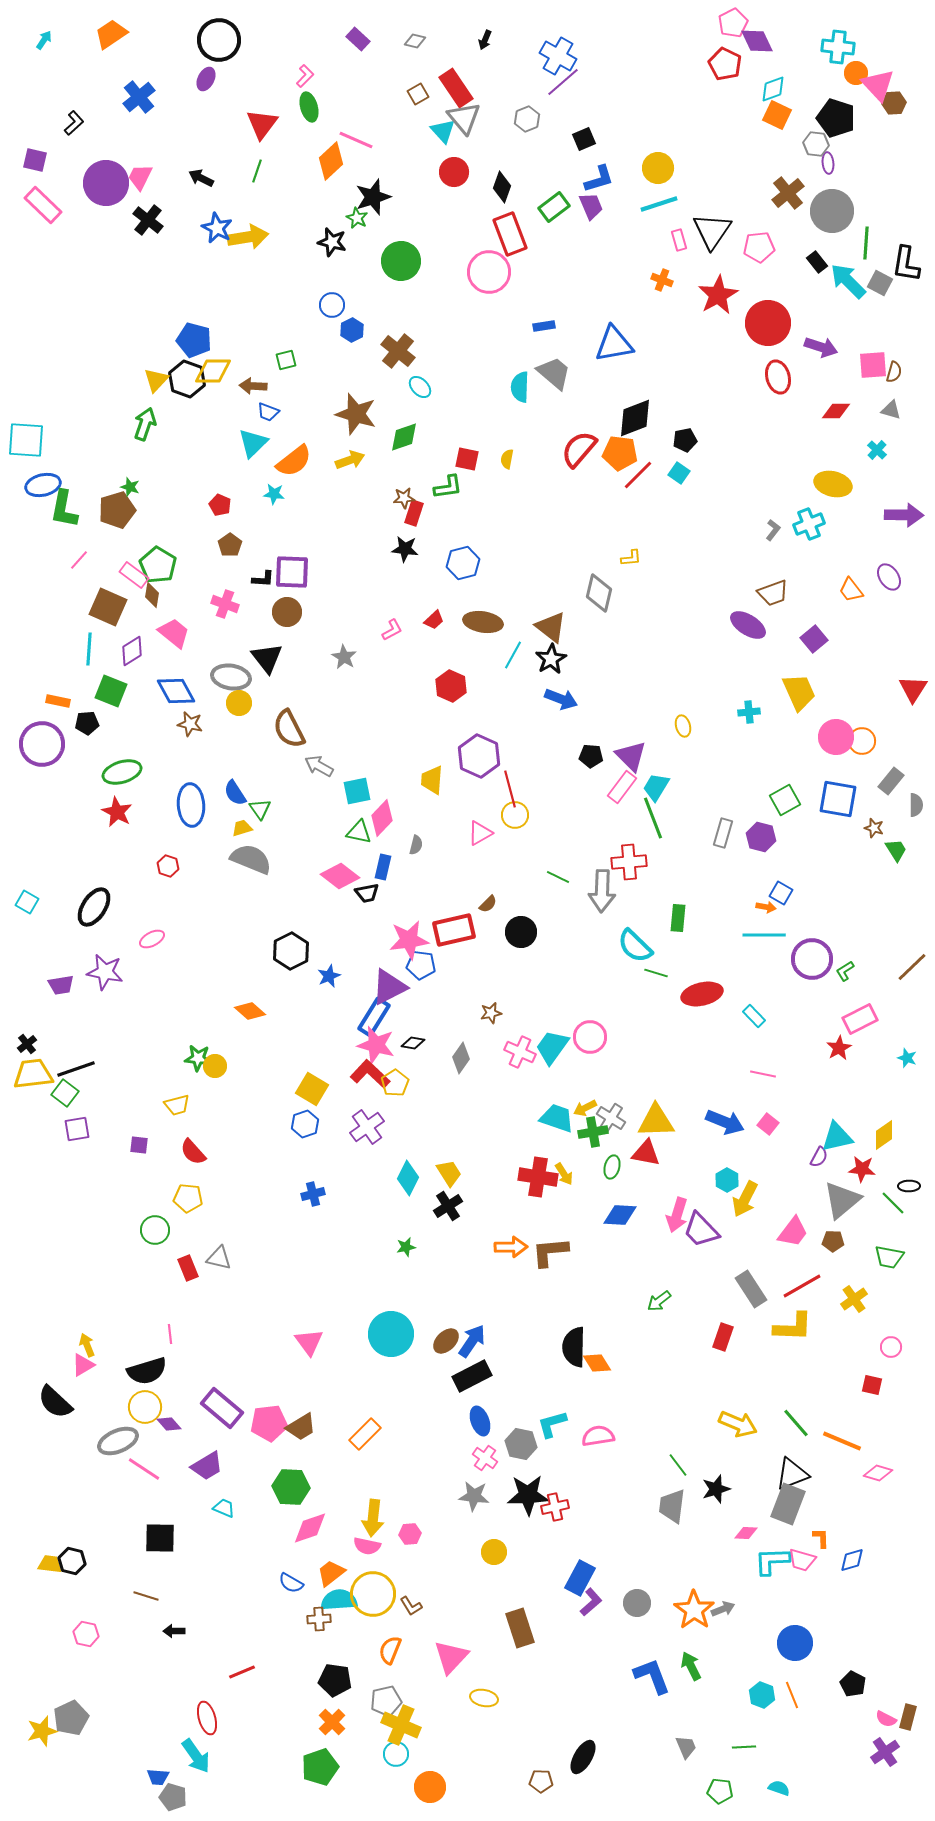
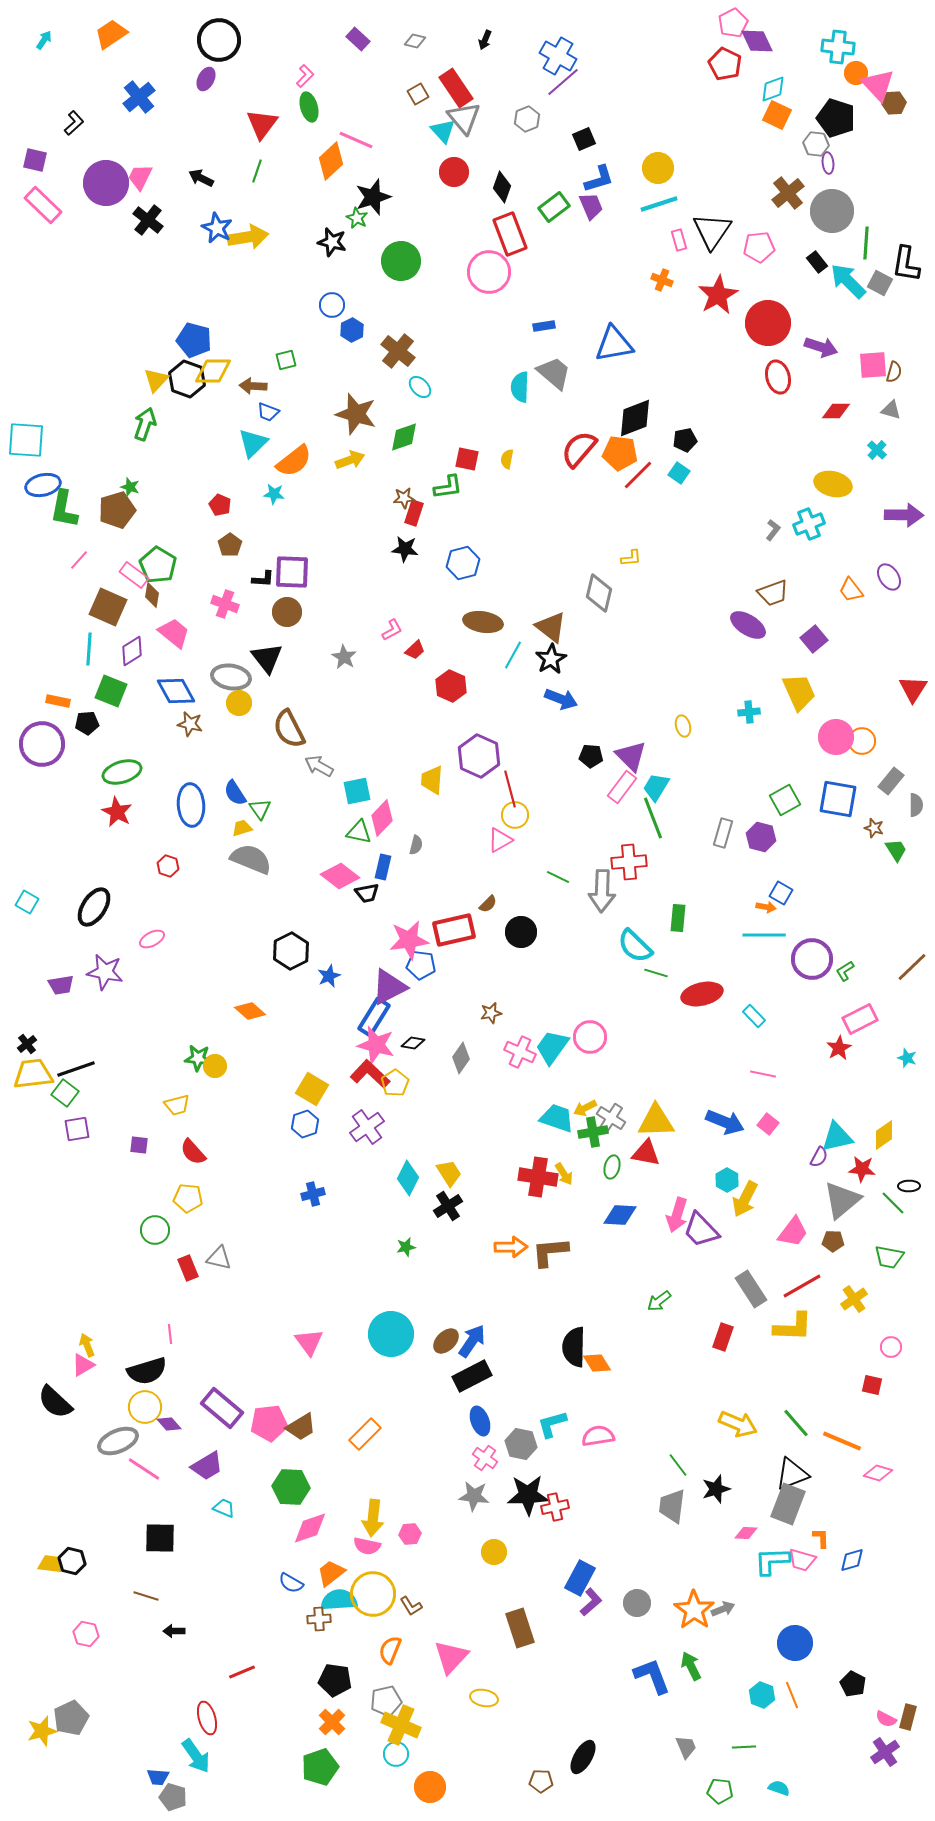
red trapezoid at (434, 620): moved 19 px left, 30 px down
pink triangle at (480, 833): moved 20 px right, 7 px down
